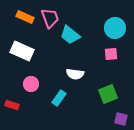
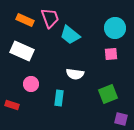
orange rectangle: moved 3 px down
cyan rectangle: rotated 28 degrees counterclockwise
